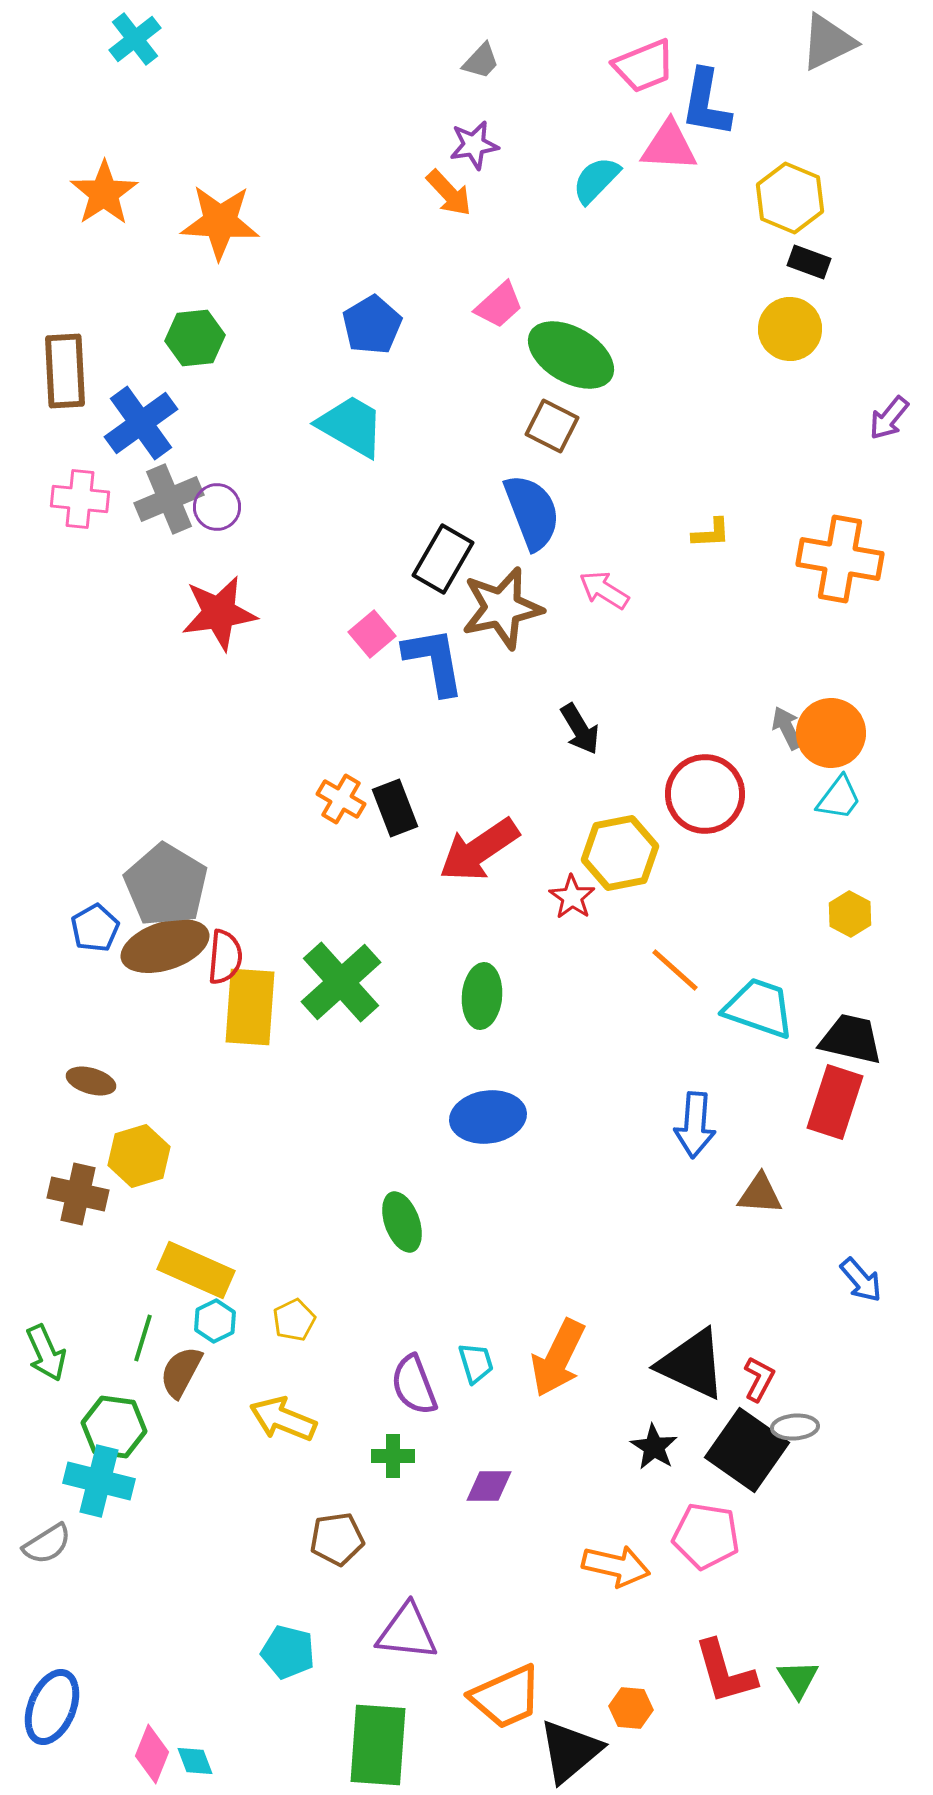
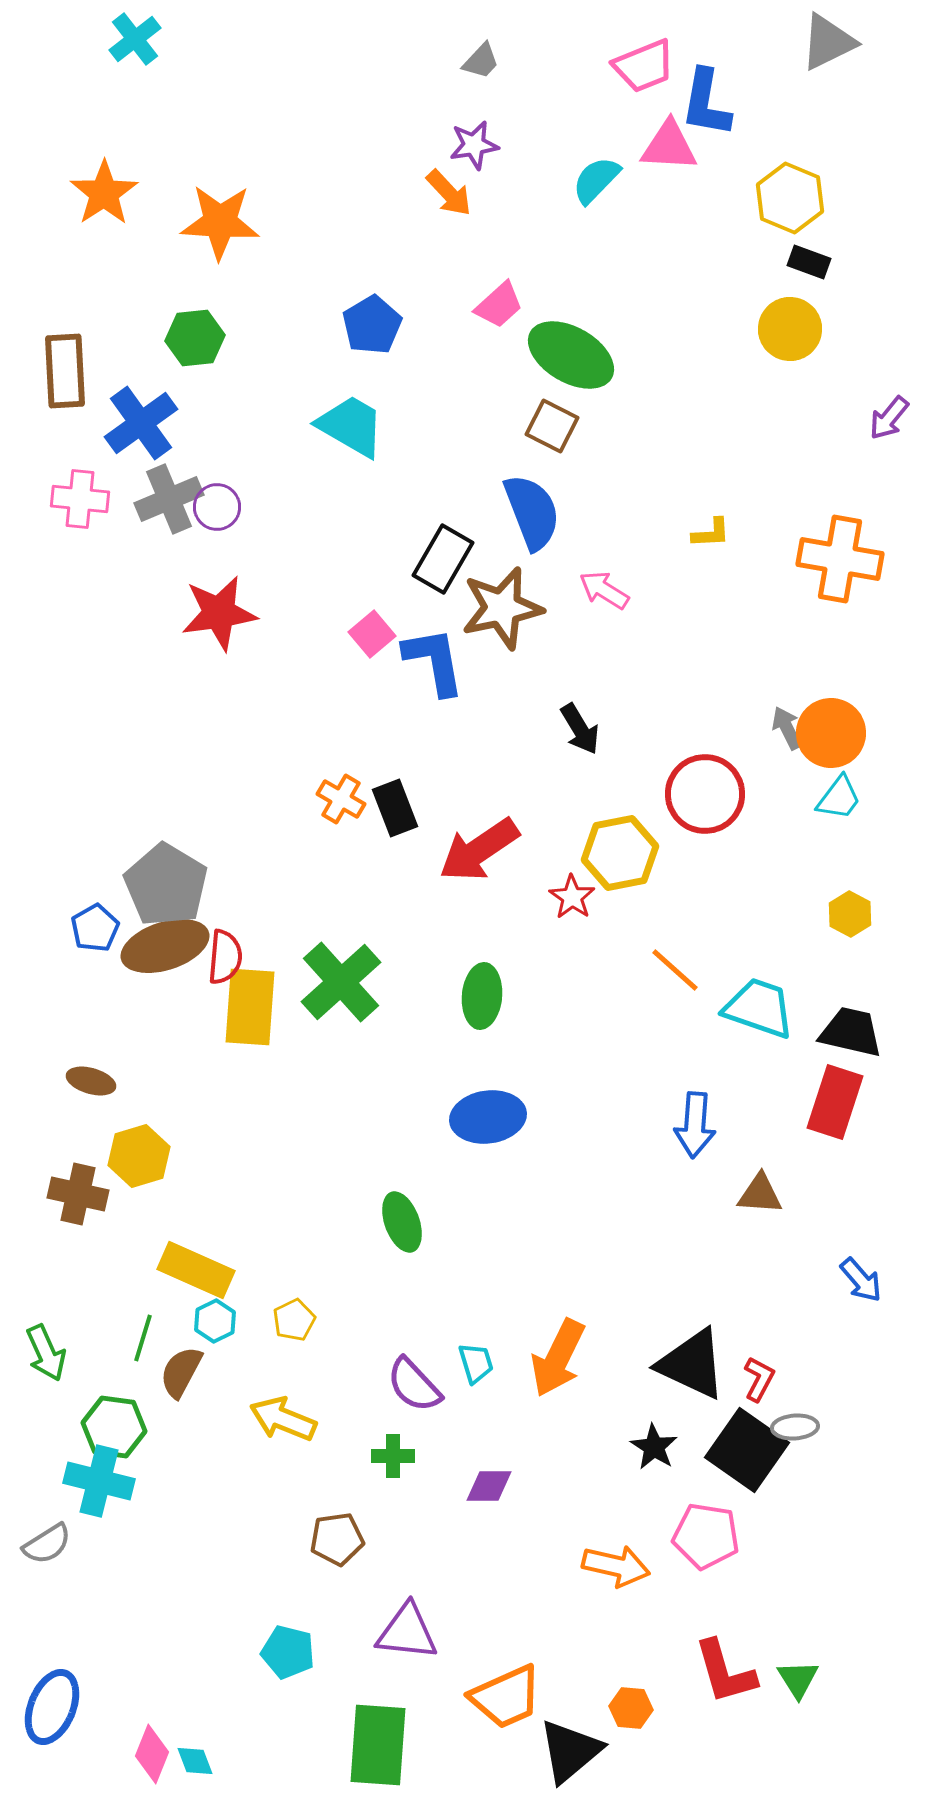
black trapezoid at (851, 1039): moved 7 px up
purple semicircle at (414, 1385): rotated 22 degrees counterclockwise
